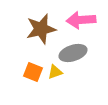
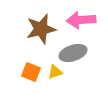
orange square: moved 2 px left
